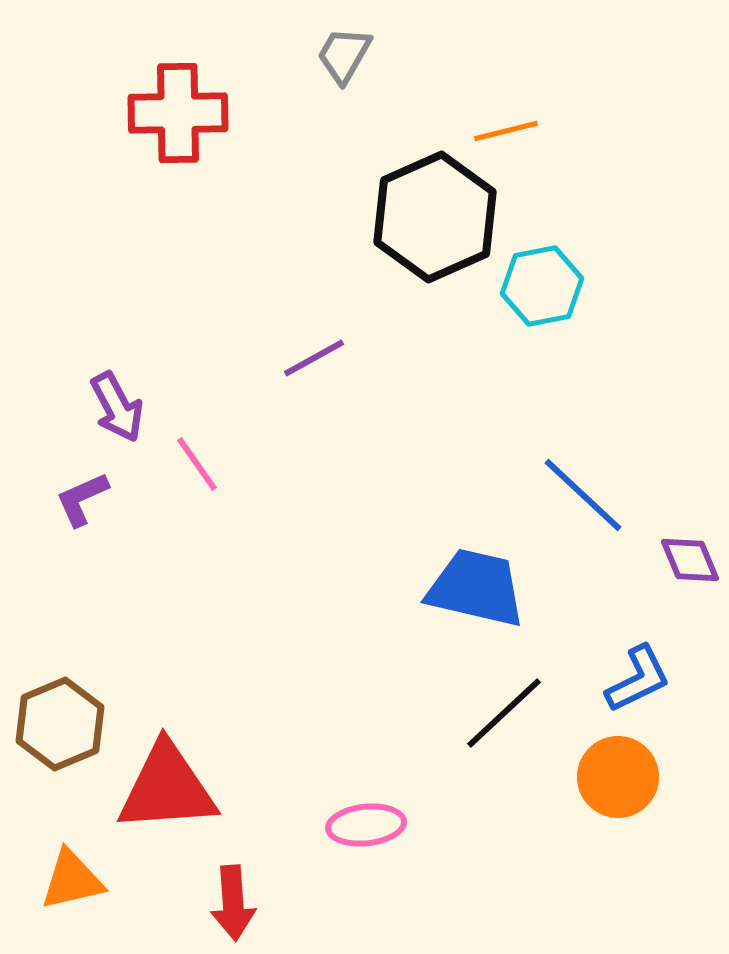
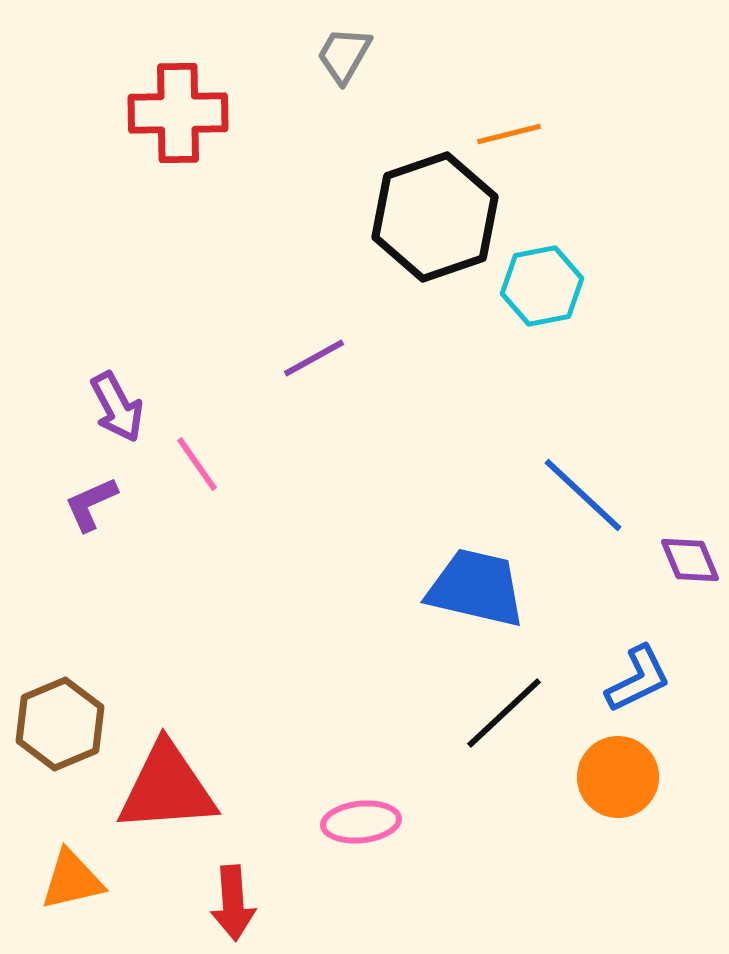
orange line: moved 3 px right, 3 px down
black hexagon: rotated 5 degrees clockwise
purple L-shape: moved 9 px right, 5 px down
pink ellipse: moved 5 px left, 3 px up
